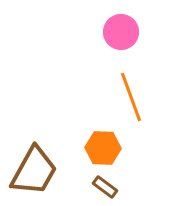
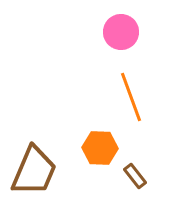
orange hexagon: moved 3 px left
brown trapezoid: rotated 6 degrees counterclockwise
brown rectangle: moved 30 px right, 11 px up; rotated 15 degrees clockwise
